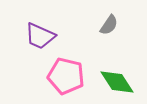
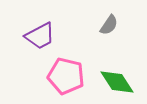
purple trapezoid: rotated 52 degrees counterclockwise
